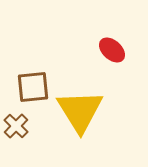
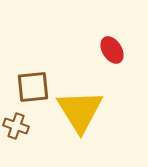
red ellipse: rotated 16 degrees clockwise
brown cross: rotated 25 degrees counterclockwise
